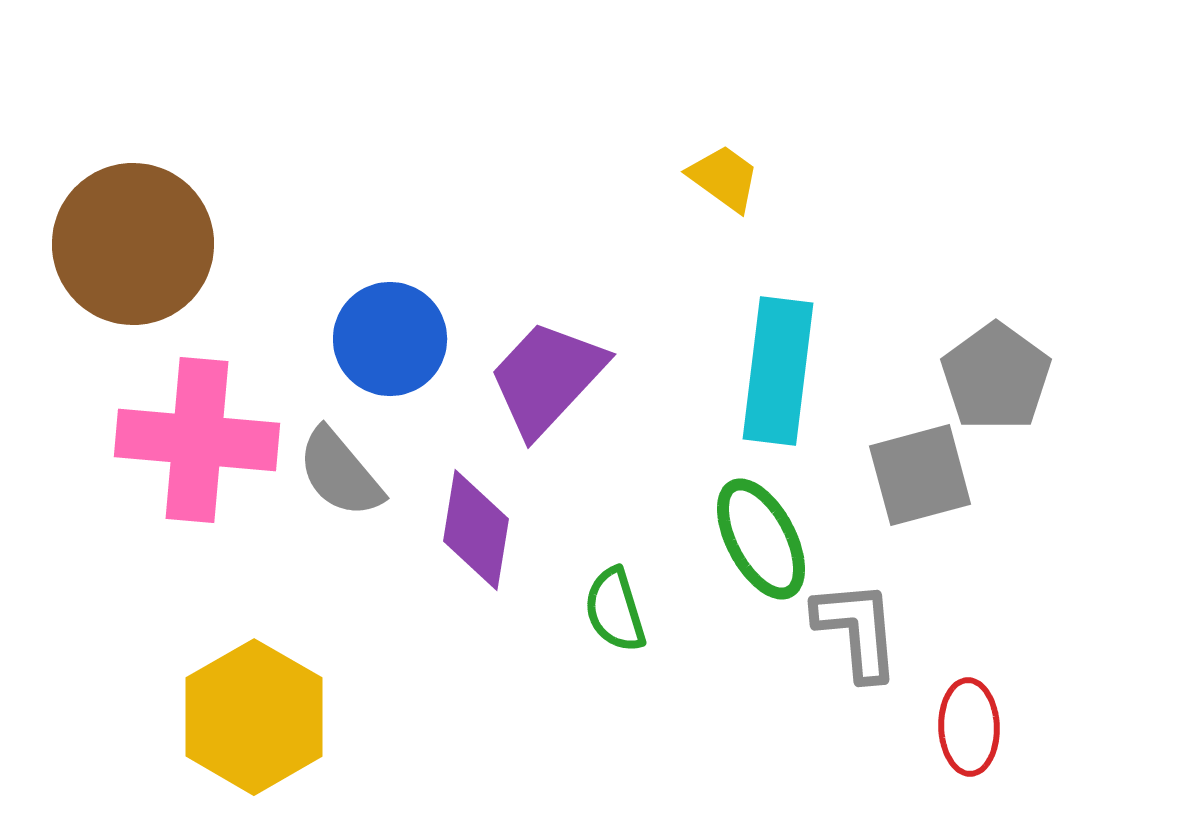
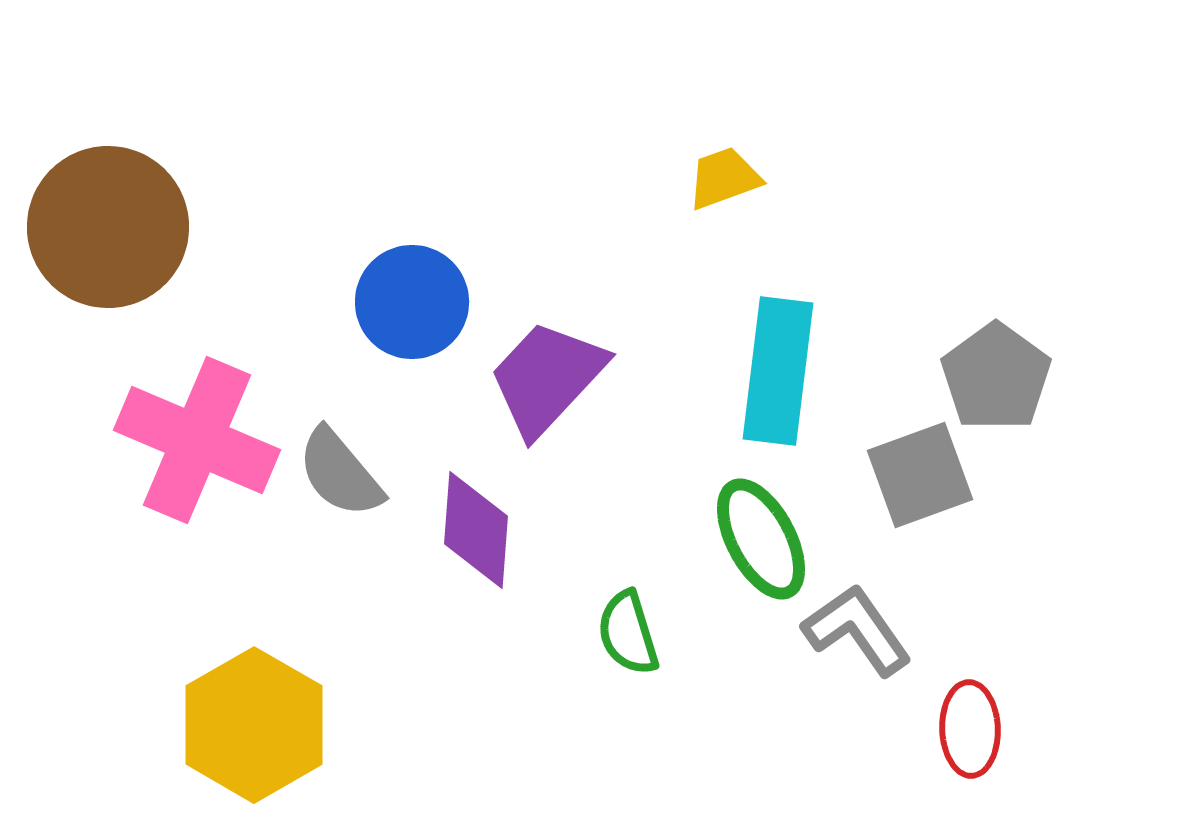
yellow trapezoid: rotated 56 degrees counterclockwise
brown circle: moved 25 px left, 17 px up
blue circle: moved 22 px right, 37 px up
pink cross: rotated 18 degrees clockwise
gray square: rotated 5 degrees counterclockwise
purple diamond: rotated 5 degrees counterclockwise
green semicircle: moved 13 px right, 23 px down
gray L-shape: rotated 30 degrees counterclockwise
yellow hexagon: moved 8 px down
red ellipse: moved 1 px right, 2 px down
